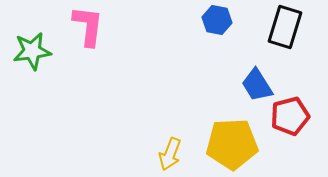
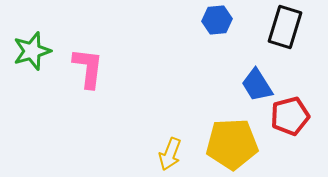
blue hexagon: rotated 16 degrees counterclockwise
pink L-shape: moved 42 px down
green star: rotated 9 degrees counterclockwise
